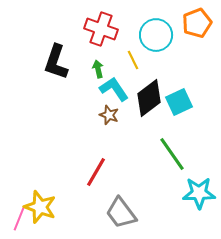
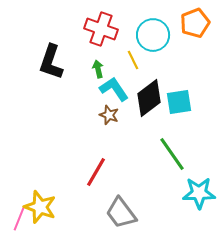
orange pentagon: moved 2 px left
cyan circle: moved 3 px left
black L-shape: moved 5 px left
cyan square: rotated 16 degrees clockwise
